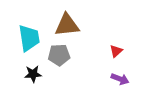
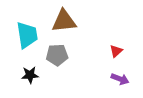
brown triangle: moved 3 px left, 4 px up
cyan trapezoid: moved 2 px left, 3 px up
gray pentagon: moved 2 px left
black star: moved 3 px left, 1 px down
